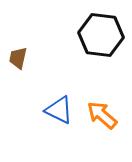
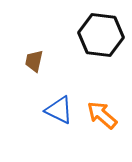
brown trapezoid: moved 16 px right, 3 px down
